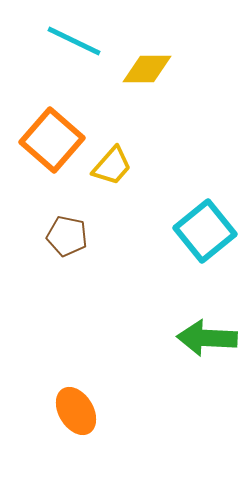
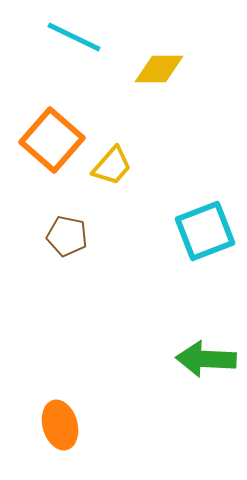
cyan line: moved 4 px up
yellow diamond: moved 12 px right
cyan square: rotated 18 degrees clockwise
green arrow: moved 1 px left, 21 px down
orange ellipse: moved 16 px left, 14 px down; rotated 15 degrees clockwise
